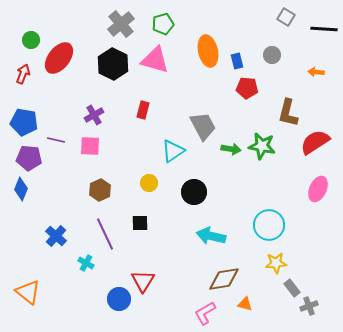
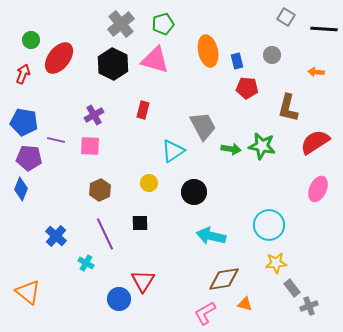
brown L-shape at (288, 113): moved 5 px up
